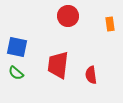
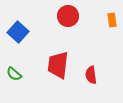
orange rectangle: moved 2 px right, 4 px up
blue square: moved 1 px right, 15 px up; rotated 30 degrees clockwise
green semicircle: moved 2 px left, 1 px down
